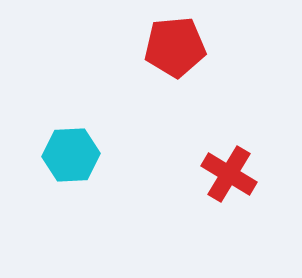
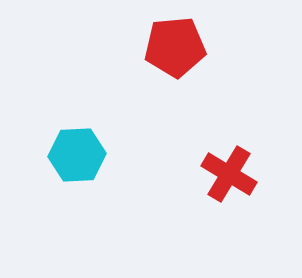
cyan hexagon: moved 6 px right
